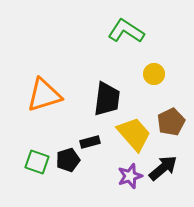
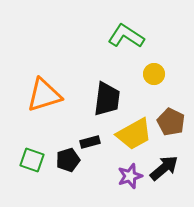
green L-shape: moved 5 px down
brown pentagon: rotated 20 degrees counterclockwise
yellow trapezoid: rotated 102 degrees clockwise
green square: moved 5 px left, 2 px up
black arrow: moved 1 px right
